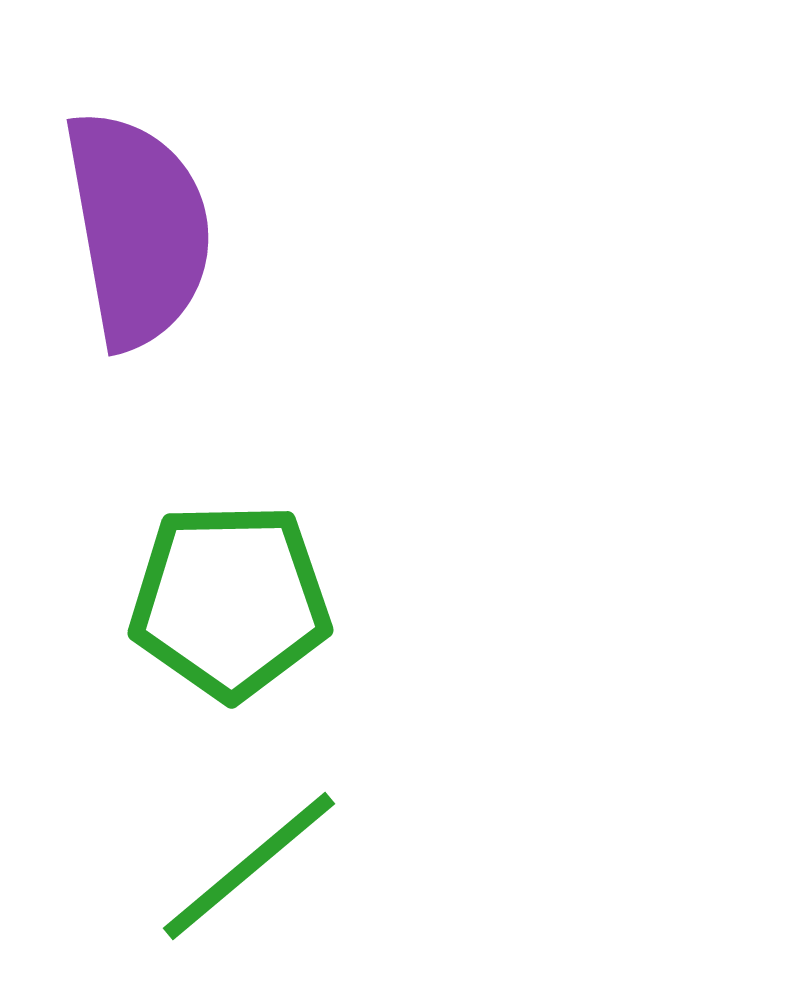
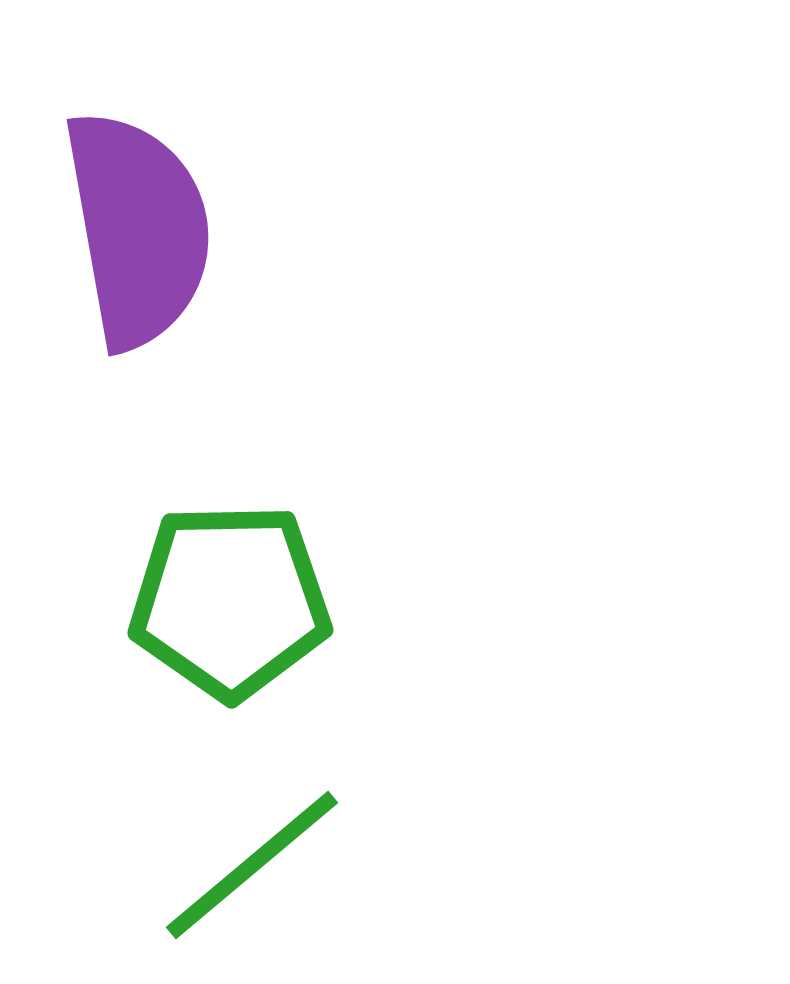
green line: moved 3 px right, 1 px up
